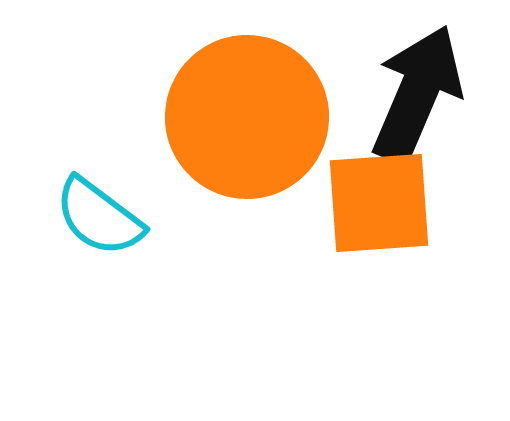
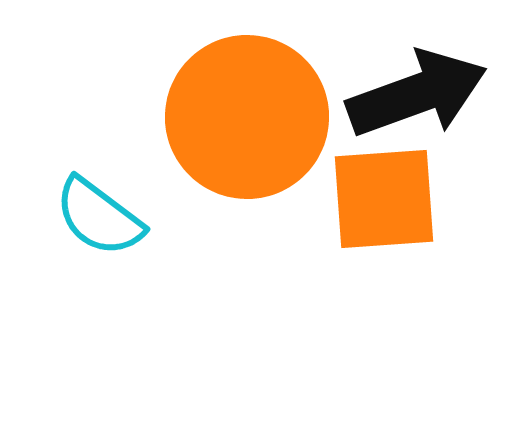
black arrow: rotated 47 degrees clockwise
orange square: moved 5 px right, 4 px up
